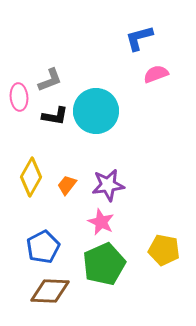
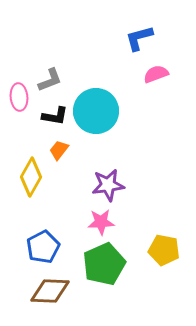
orange trapezoid: moved 8 px left, 35 px up
pink star: rotated 28 degrees counterclockwise
